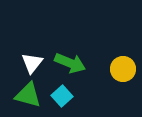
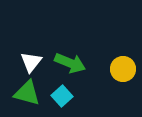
white triangle: moved 1 px left, 1 px up
green triangle: moved 1 px left, 2 px up
